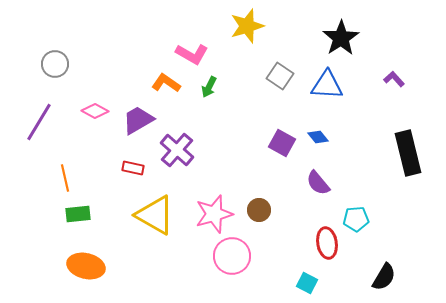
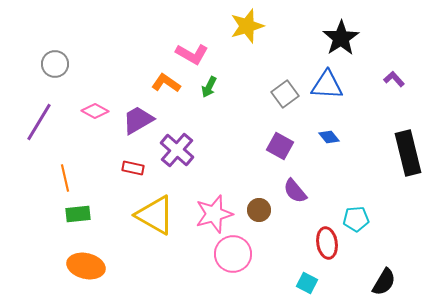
gray square: moved 5 px right, 18 px down; rotated 20 degrees clockwise
blue diamond: moved 11 px right
purple square: moved 2 px left, 3 px down
purple semicircle: moved 23 px left, 8 px down
pink circle: moved 1 px right, 2 px up
black semicircle: moved 5 px down
